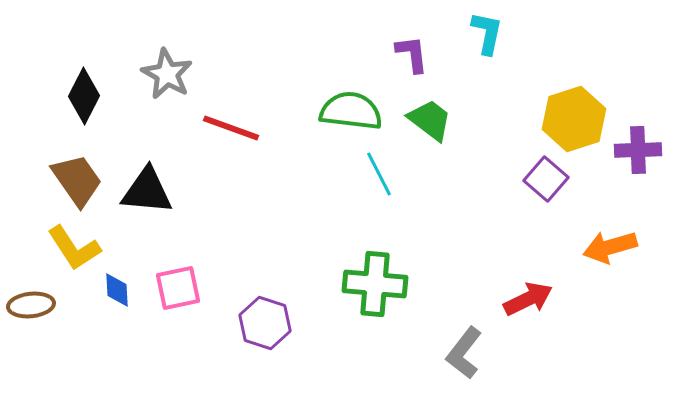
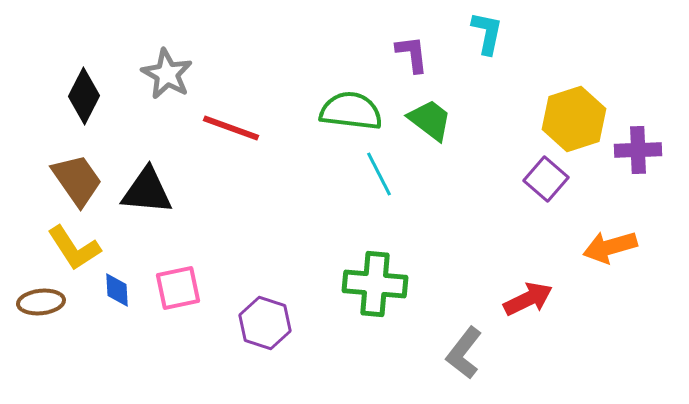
brown ellipse: moved 10 px right, 3 px up
